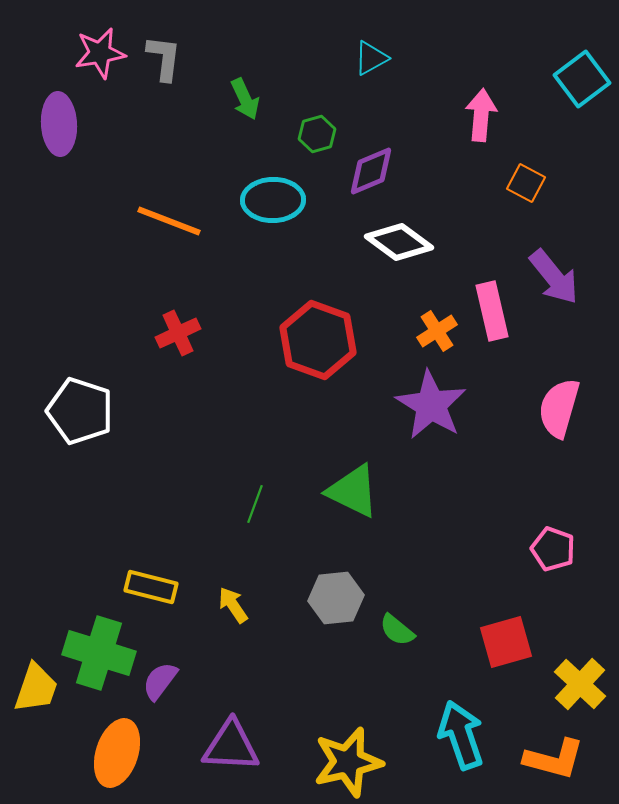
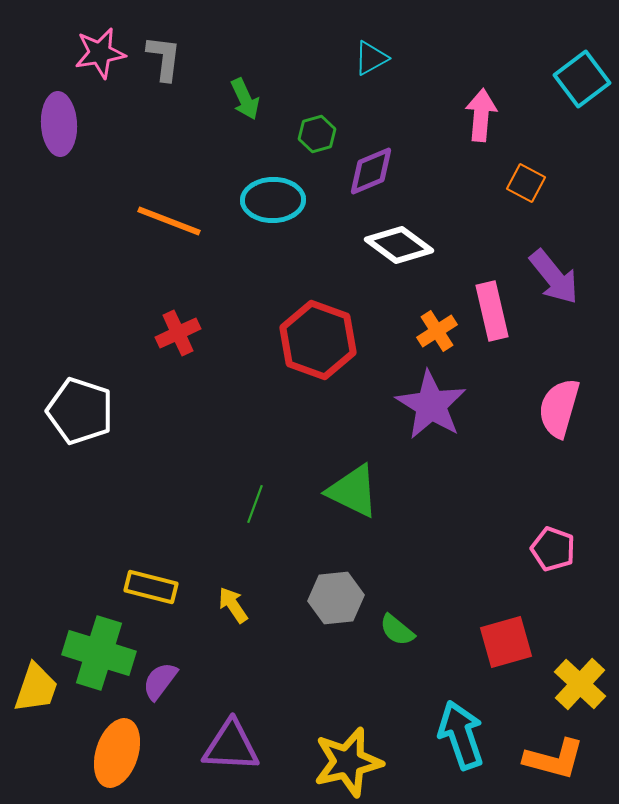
white diamond: moved 3 px down
